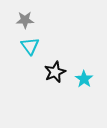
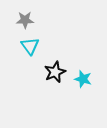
cyan star: moved 1 px left; rotated 18 degrees counterclockwise
